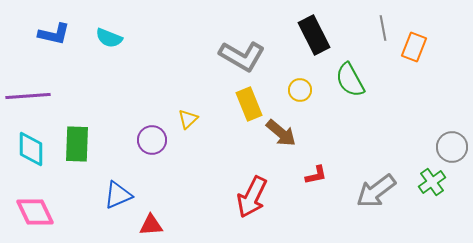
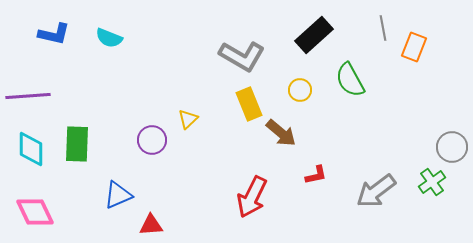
black rectangle: rotated 75 degrees clockwise
